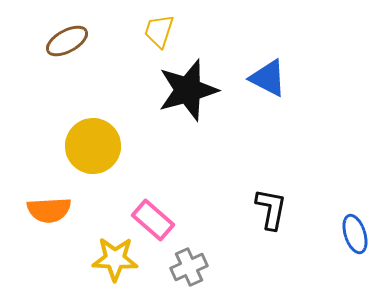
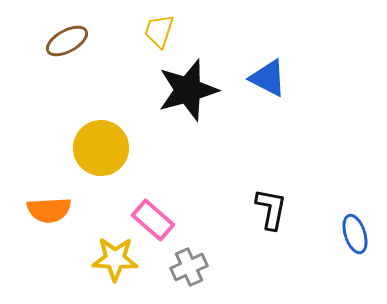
yellow circle: moved 8 px right, 2 px down
